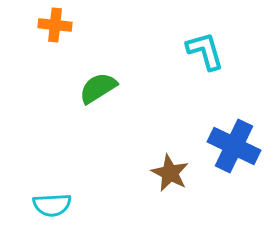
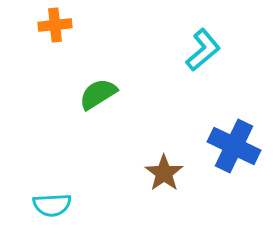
orange cross: rotated 12 degrees counterclockwise
cyan L-shape: moved 2 px left, 1 px up; rotated 66 degrees clockwise
green semicircle: moved 6 px down
brown star: moved 6 px left; rotated 9 degrees clockwise
